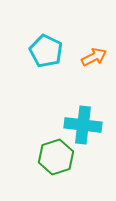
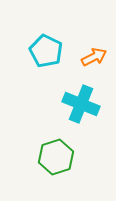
cyan cross: moved 2 px left, 21 px up; rotated 15 degrees clockwise
